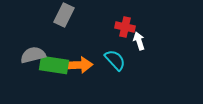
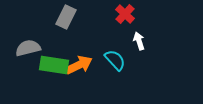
gray rectangle: moved 2 px right, 2 px down
red cross: moved 13 px up; rotated 30 degrees clockwise
gray semicircle: moved 5 px left, 7 px up
orange arrow: rotated 24 degrees counterclockwise
